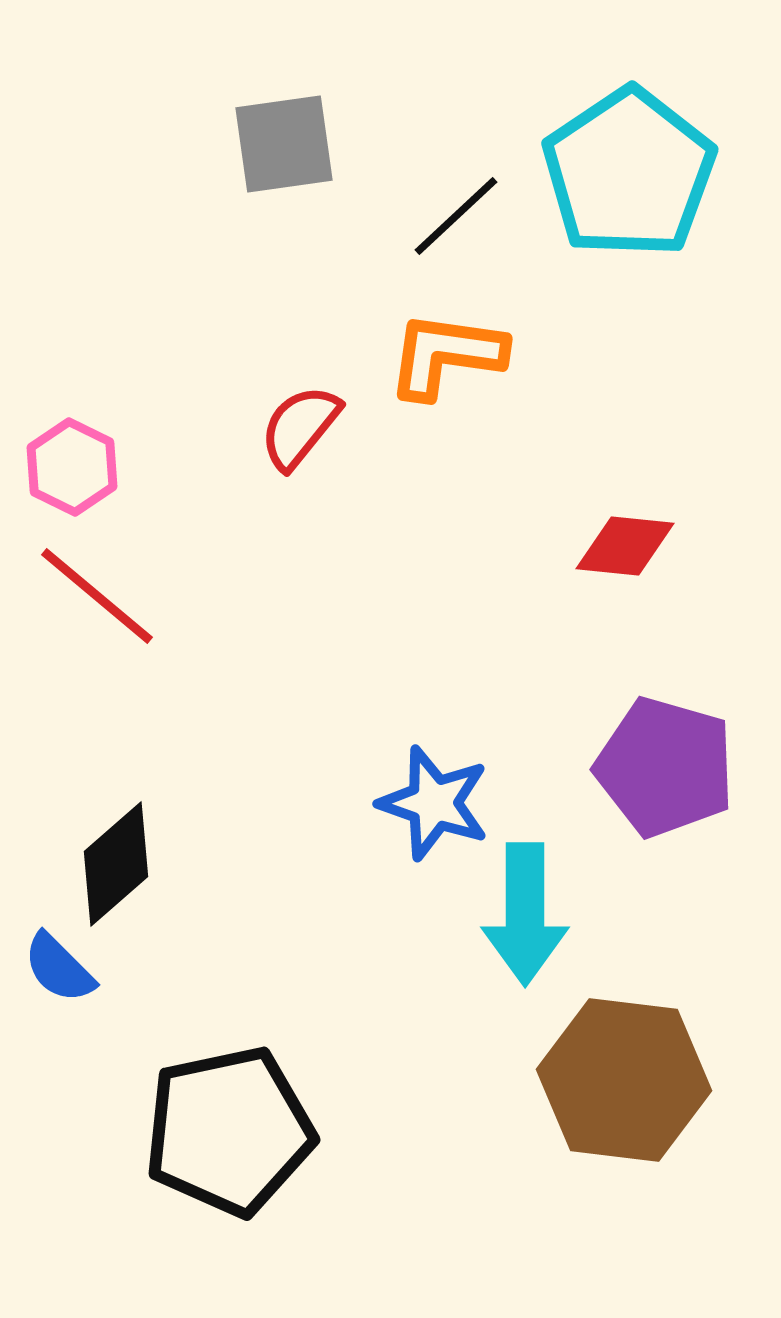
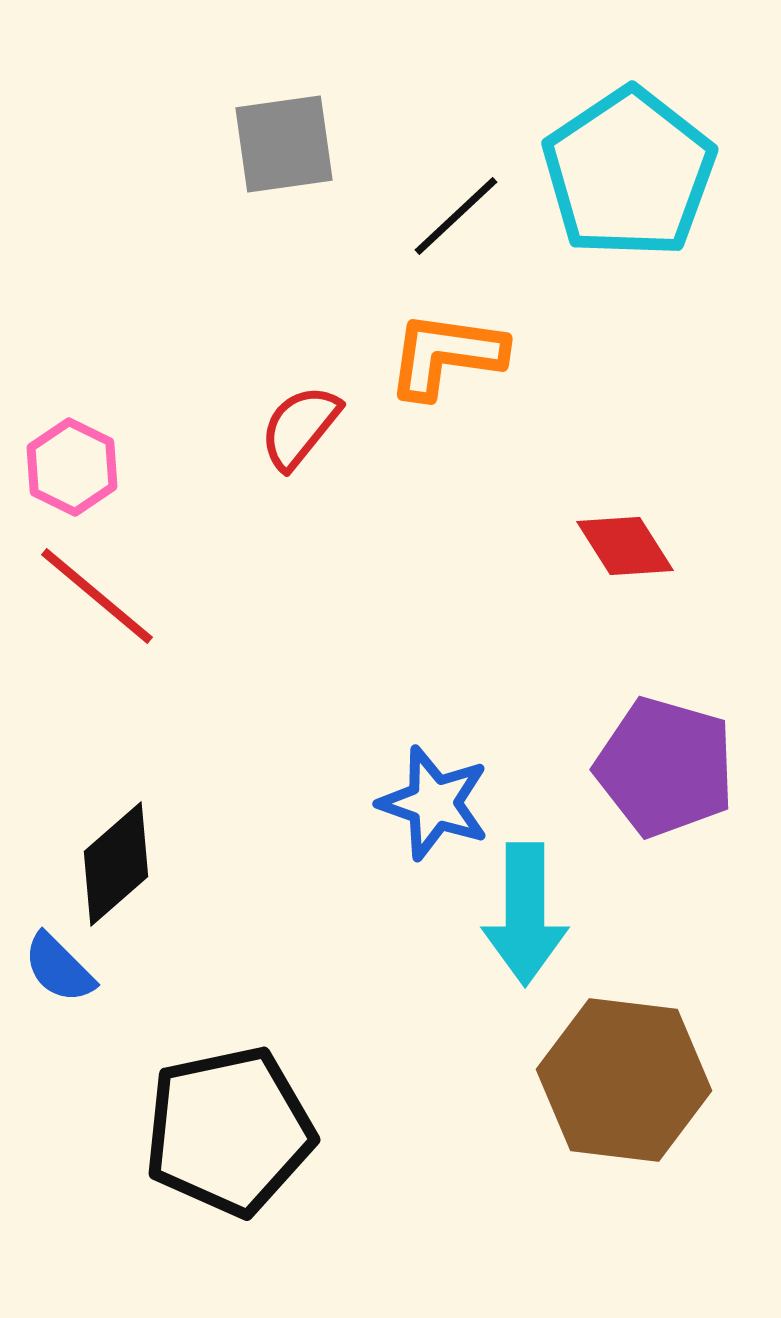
red diamond: rotated 52 degrees clockwise
